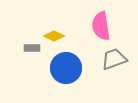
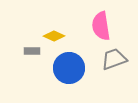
gray rectangle: moved 3 px down
blue circle: moved 3 px right
